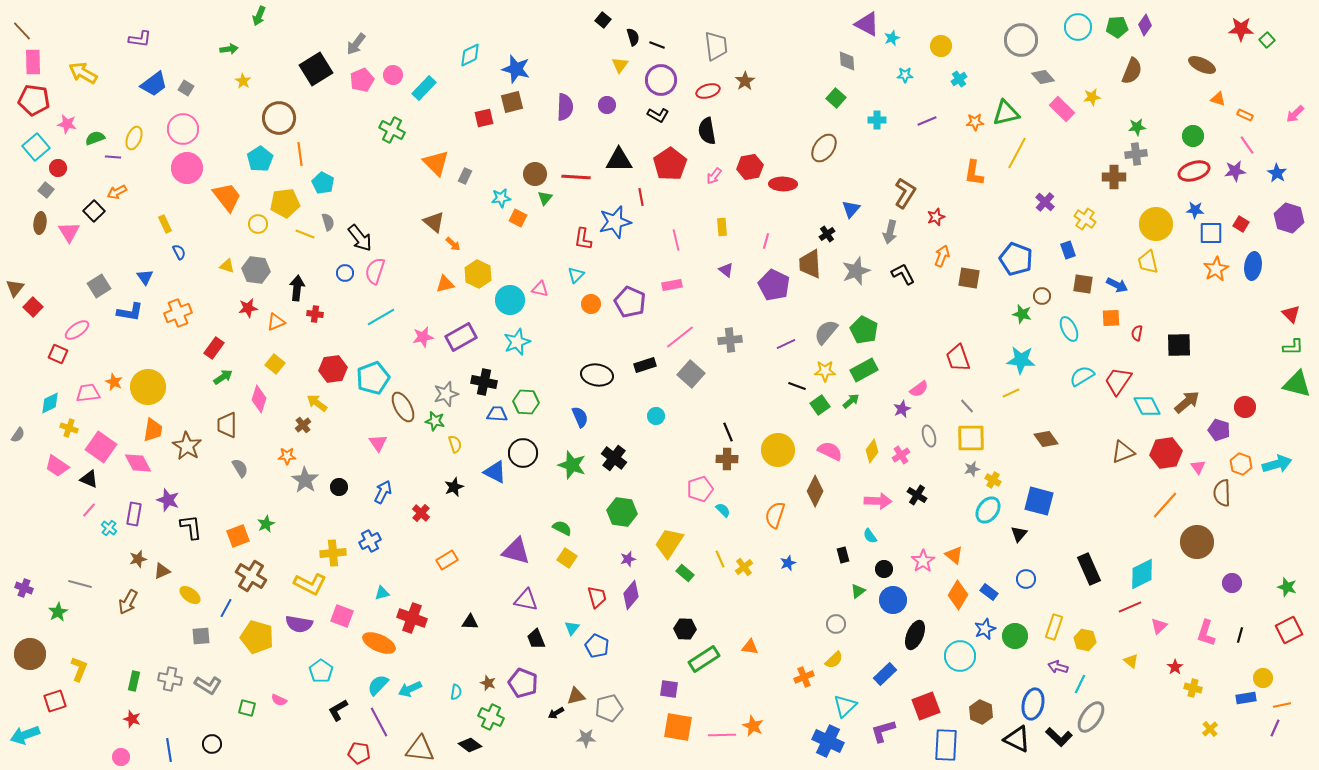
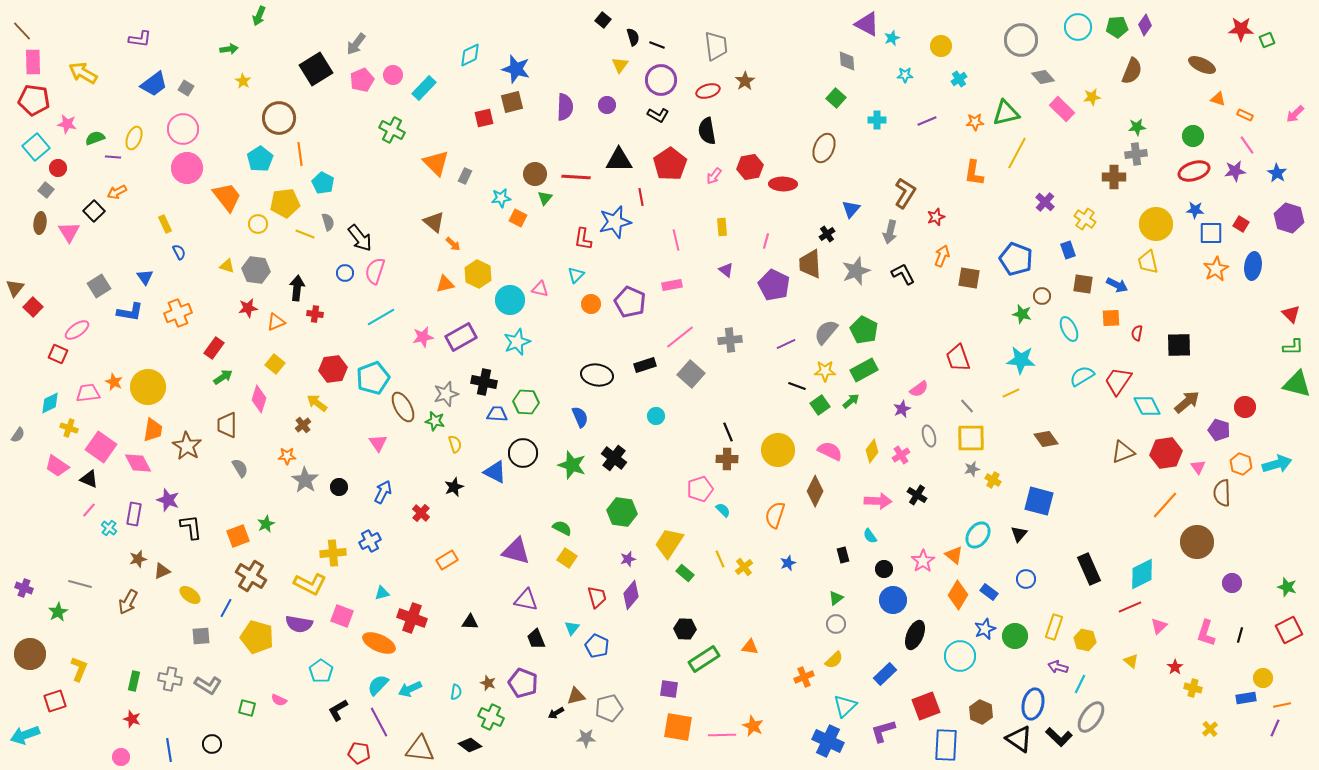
green square at (1267, 40): rotated 21 degrees clockwise
brown ellipse at (824, 148): rotated 12 degrees counterclockwise
cyan ellipse at (988, 510): moved 10 px left, 25 px down
green triangle at (858, 591): moved 22 px left, 7 px down
black triangle at (1017, 739): moved 2 px right; rotated 8 degrees clockwise
